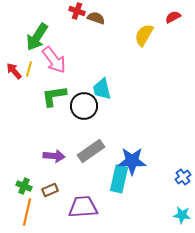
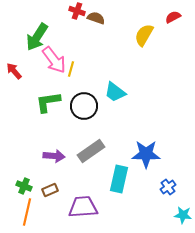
yellow line: moved 42 px right
cyan trapezoid: moved 13 px right, 3 px down; rotated 40 degrees counterclockwise
green L-shape: moved 6 px left, 6 px down
blue star: moved 14 px right, 7 px up
blue cross: moved 15 px left, 10 px down
cyan star: moved 1 px right
